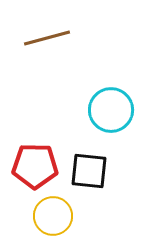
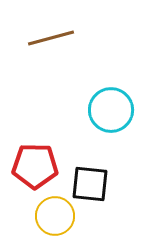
brown line: moved 4 px right
black square: moved 1 px right, 13 px down
yellow circle: moved 2 px right
